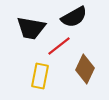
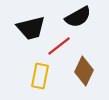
black semicircle: moved 4 px right
black trapezoid: rotated 24 degrees counterclockwise
brown diamond: moved 1 px left, 2 px down
